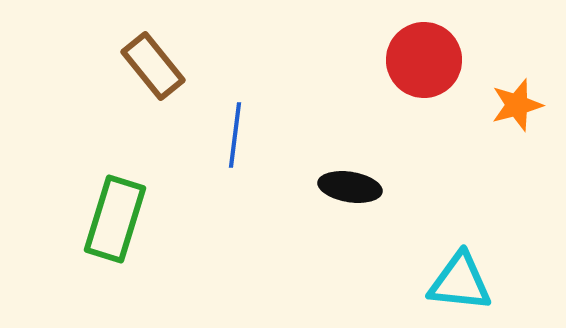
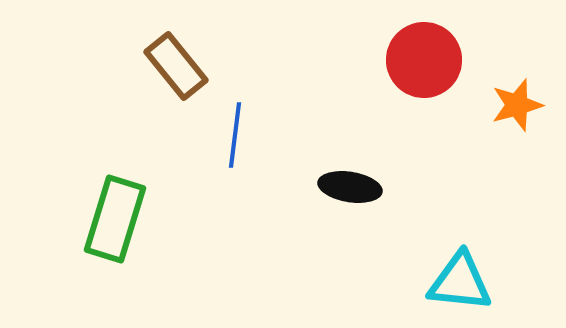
brown rectangle: moved 23 px right
